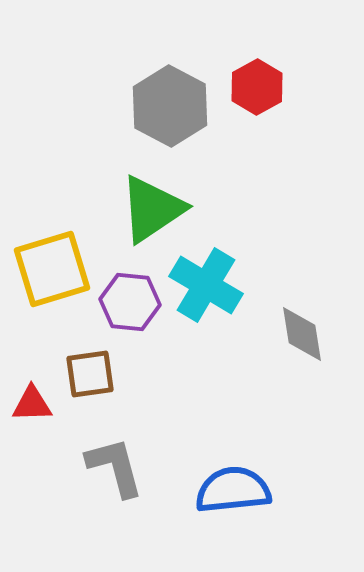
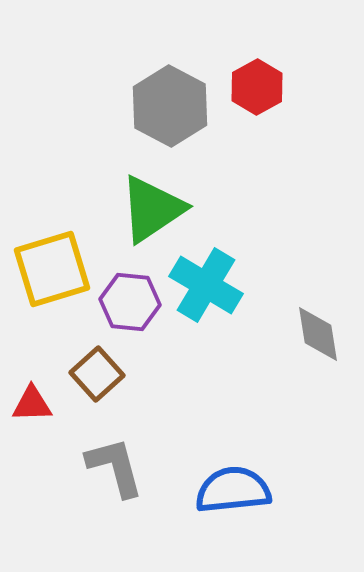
gray diamond: moved 16 px right
brown square: moved 7 px right; rotated 34 degrees counterclockwise
